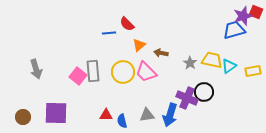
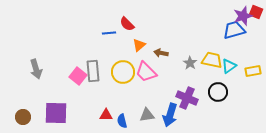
black circle: moved 14 px right
